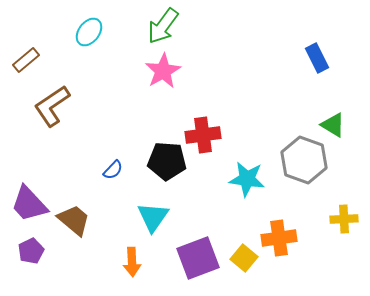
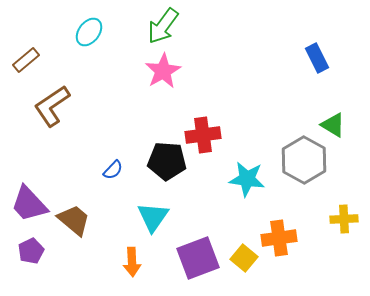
gray hexagon: rotated 9 degrees clockwise
